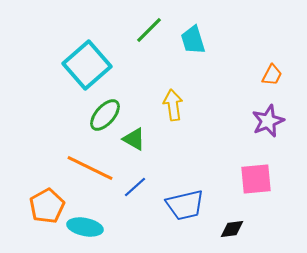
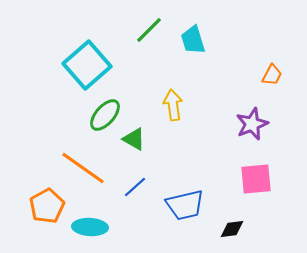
purple star: moved 16 px left, 3 px down
orange line: moved 7 px left; rotated 9 degrees clockwise
cyan ellipse: moved 5 px right; rotated 8 degrees counterclockwise
